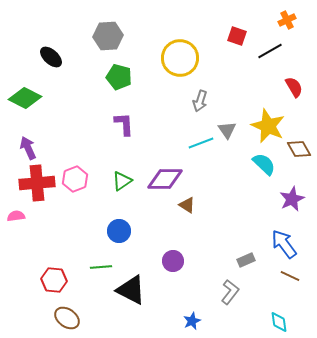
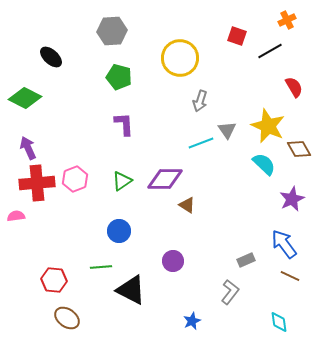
gray hexagon: moved 4 px right, 5 px up
